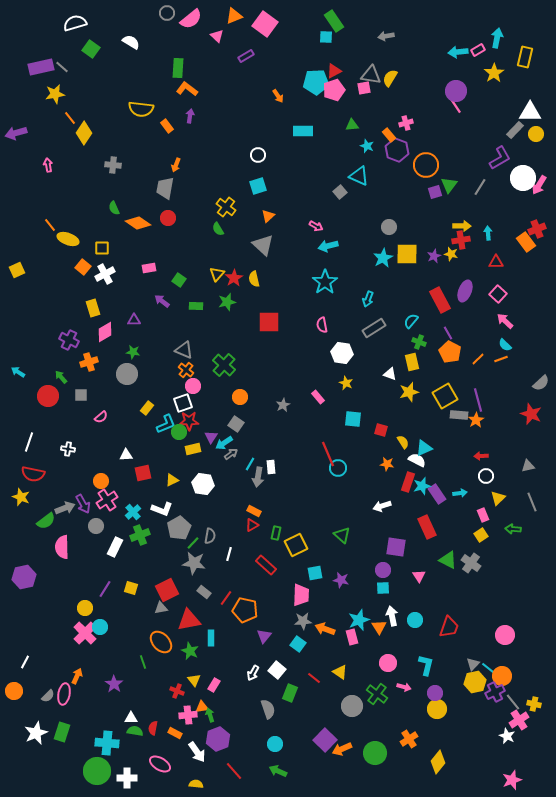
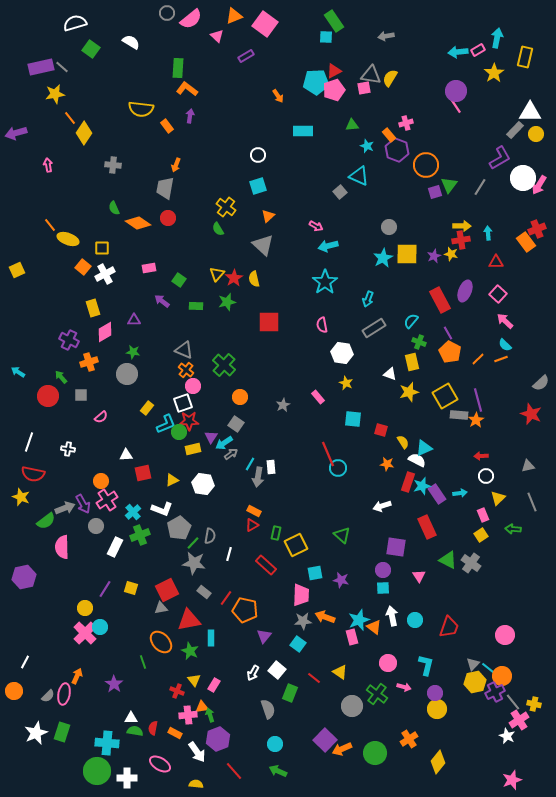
orange triangle at (379, 627): moved 5 px left; rotated 21 degrees counterclockwise
orange arrow at (325, 629): moved 12 px up
